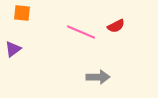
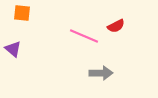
pink line: moved 3 px right, 4 px down
purple triangle: rotated 42 degrees counterclockwise
gray arrow: moved 3 px right, 4 px up
